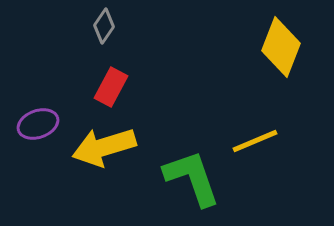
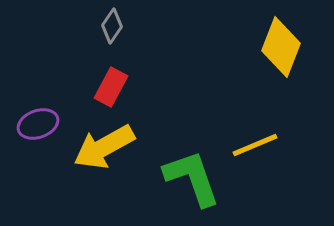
gray diamond: moved 8 px right
yellow line: moved 4 px down
yellow arrow: rotated 12 degrees counterclockwise
